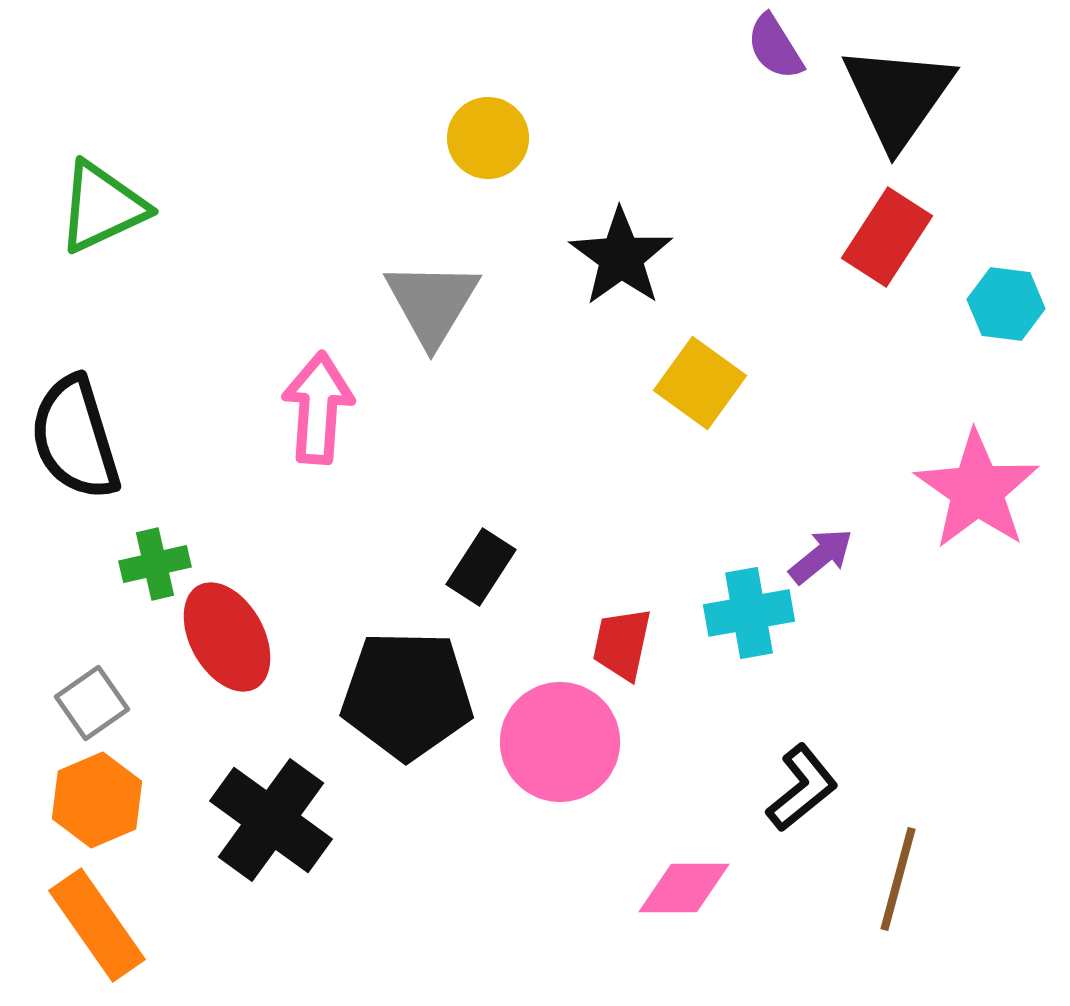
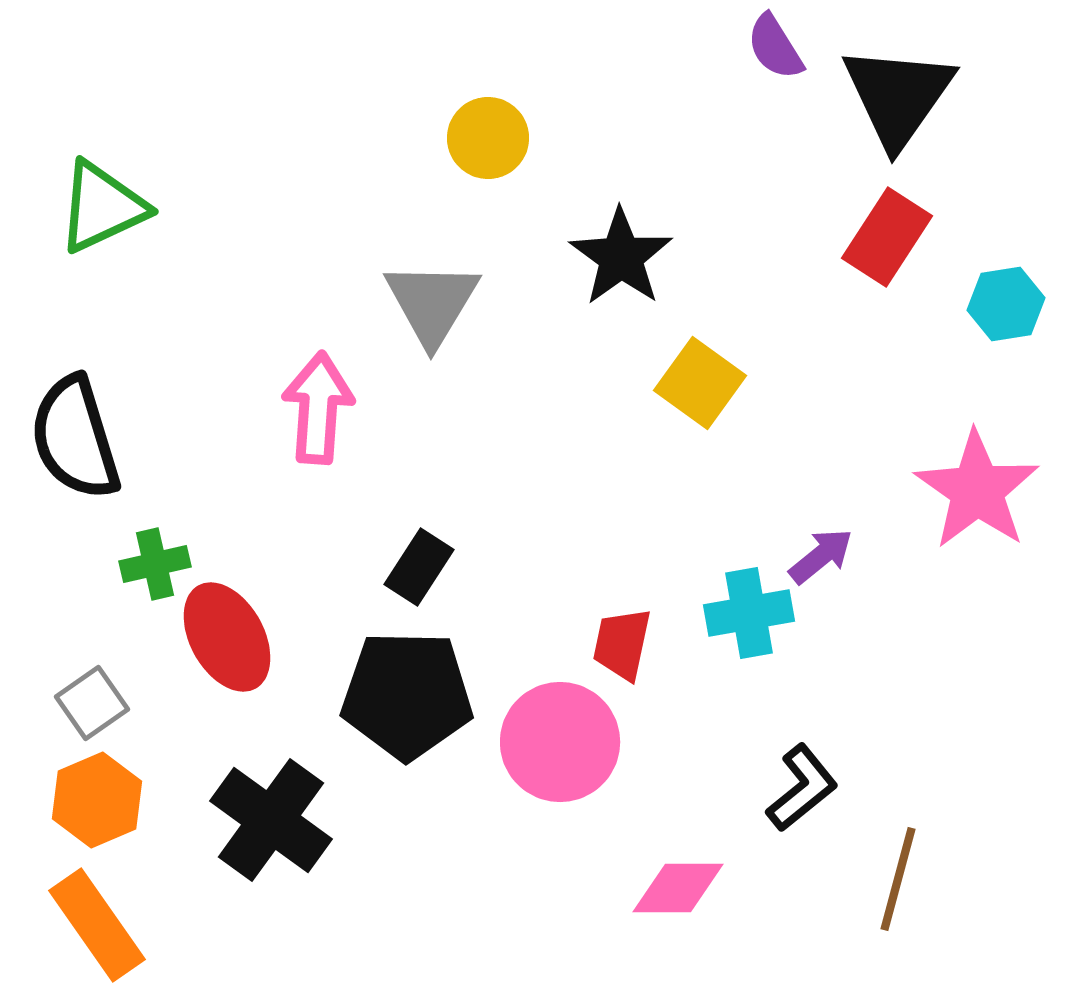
cyan hexagon: rotated 16 degrees counterclockwise
black rectangle: moved 62 px left
pink diamond: moved 6 px left
